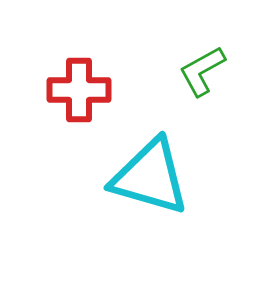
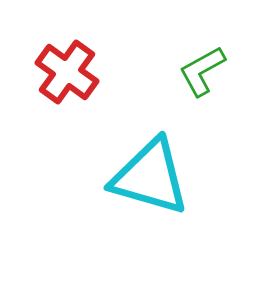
red cross: moved 12 px left, 18 px up; rotated 36 degrees clockwise
